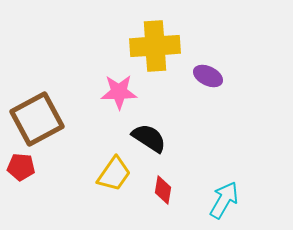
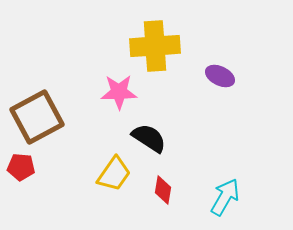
purple ellipse: moved 12 px right
brown square: moved 2 px up
cyan arrow: moved 1 px right, 3 px up
